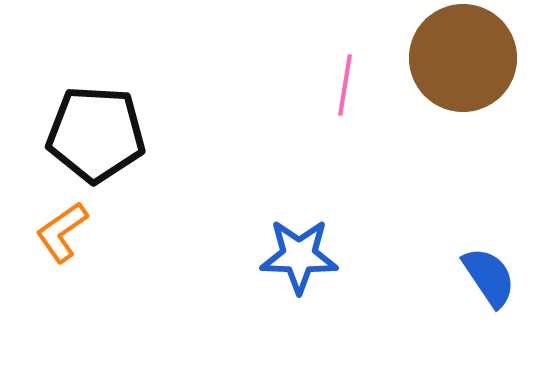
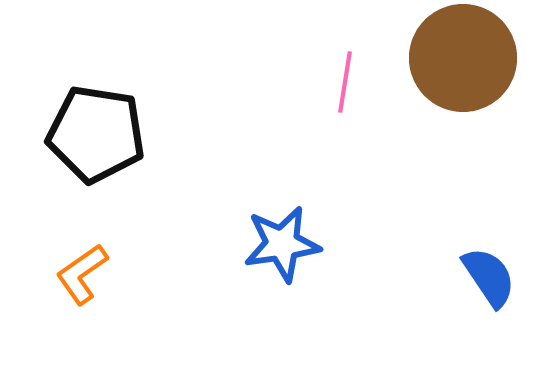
pink line: moved 3 px up
black pentagon: rotated 6 degrees clockwise
orange L-shape: moved 20 px right, 42 px down
blue star: moved 17 px left, 12 px up; rotated 10 degrees counterclockwise
